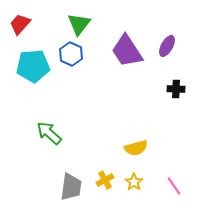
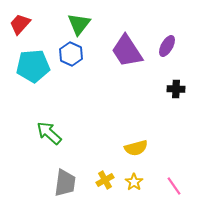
gray trapezoid: moved 6 px left, 4 px up
